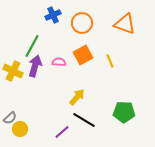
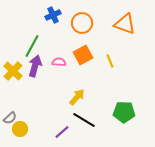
yellow cross: rotated 18 degrees clockwise
